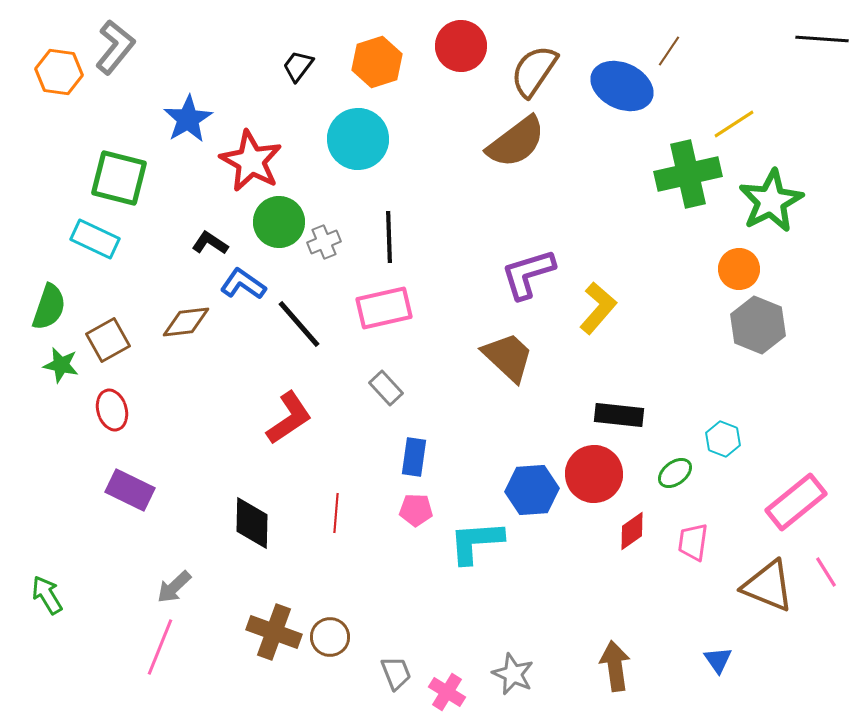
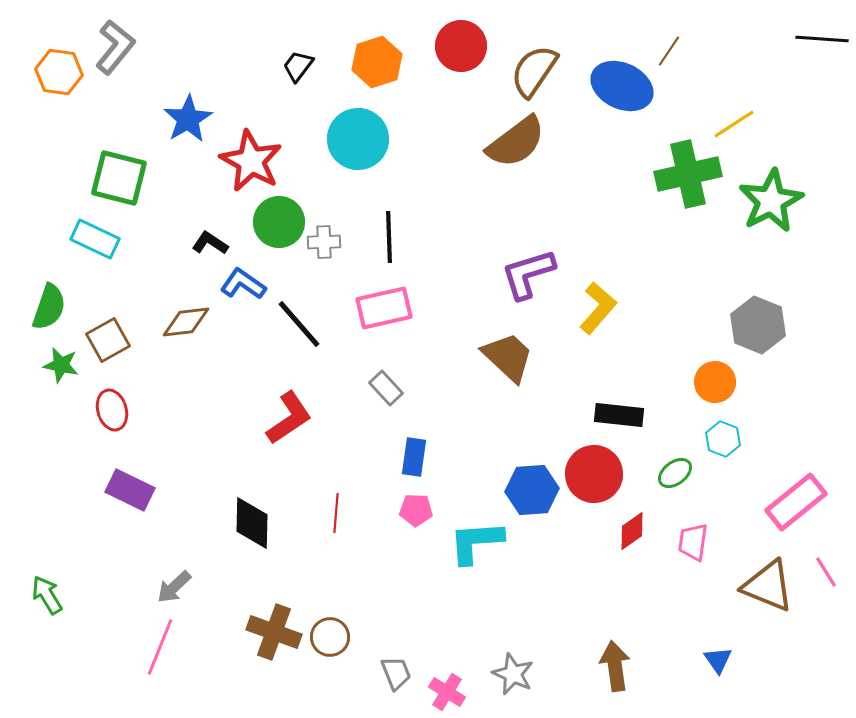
gray cross at (324, 242): rotated 20 degrees clockwise
orange circle at (739, 269): moved 24 px left, 113 px down
